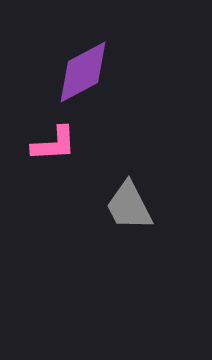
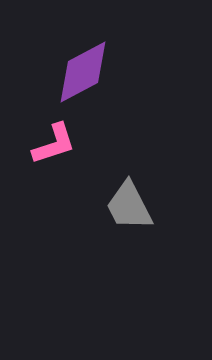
pink L-shape: rotated 15 degrees counterclockwise
